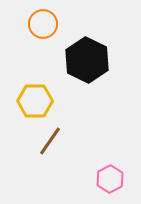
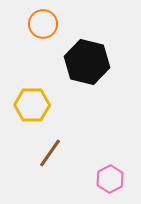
black hexagon: moved 2 px down; rotated 12 degrees counterclockwise
yellow hexagon: moved 3 px left, 4 px down
brown line: moved 12 px down
